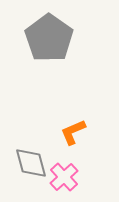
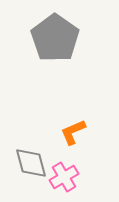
gray pentagon: moved 6 px right
pink cross: rotated 12 degrees clockwise
